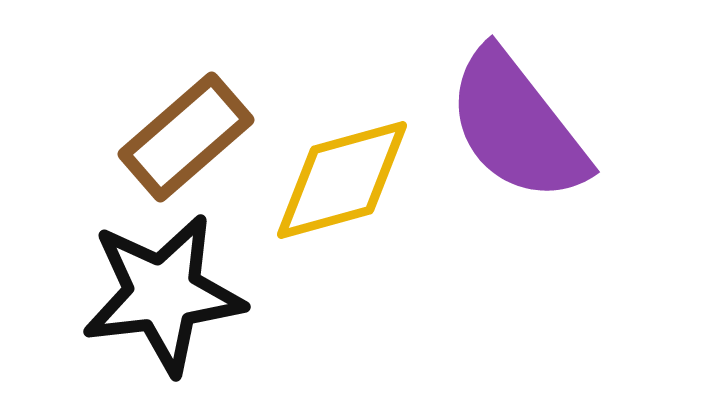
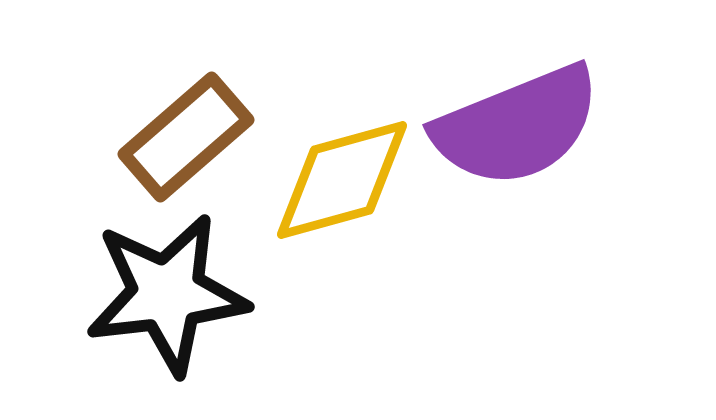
purple semicircle: rotated 74 degrees counterclockwise
black star: moved 4 px right
